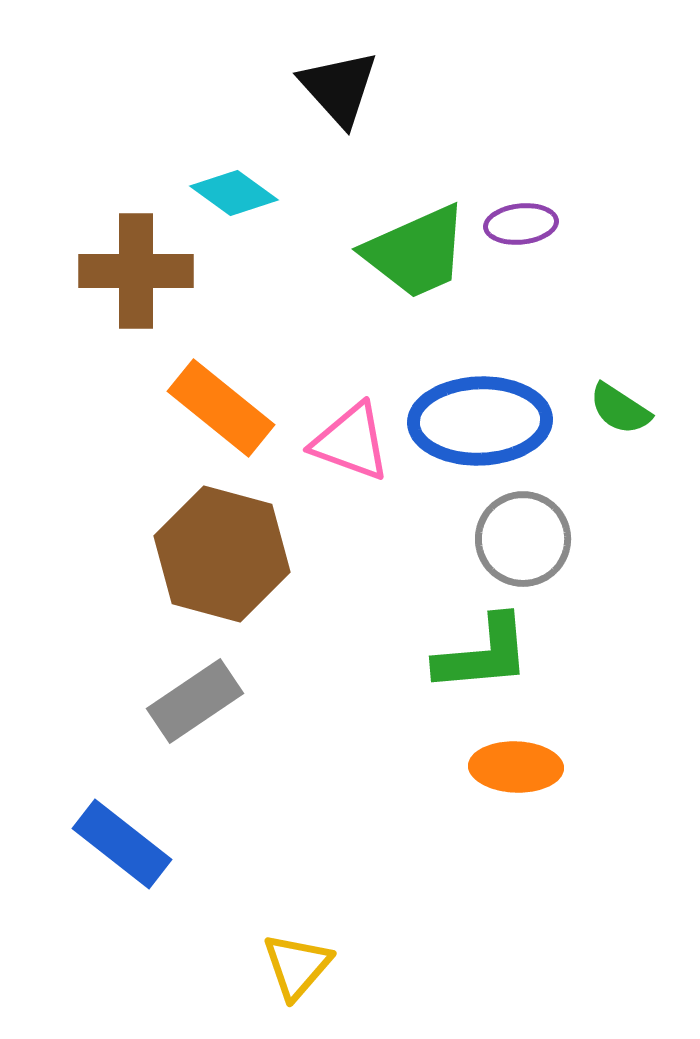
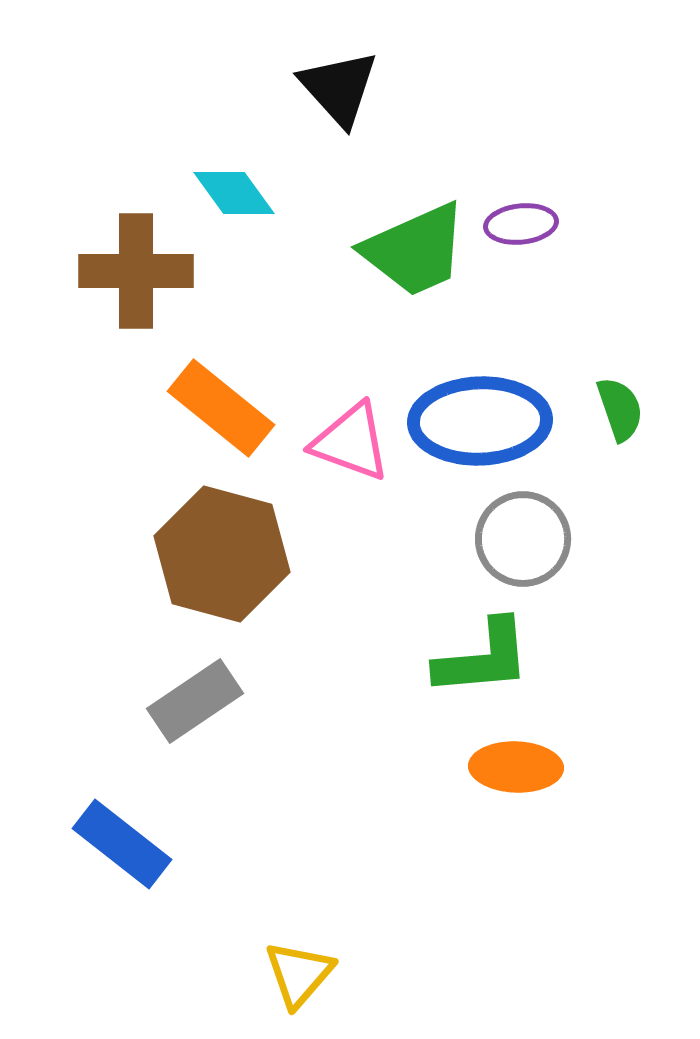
cyan diamond: rotated 18 degrees clockwise
green trapezoid: moved 1 px left, 2 px up
green semicircle: rotated 142 degrees counterclockwise
green L-shape: moved 4 px down
yellow triangle: moved 2 px right, 8 px down
